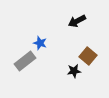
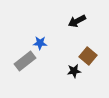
blue star: rotated 16 degrees counterclockwise
